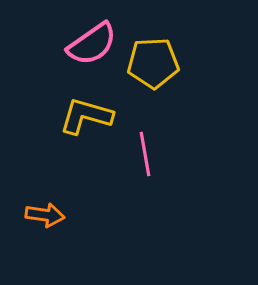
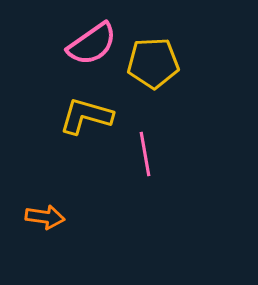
orange arrow: moved 2 px down
